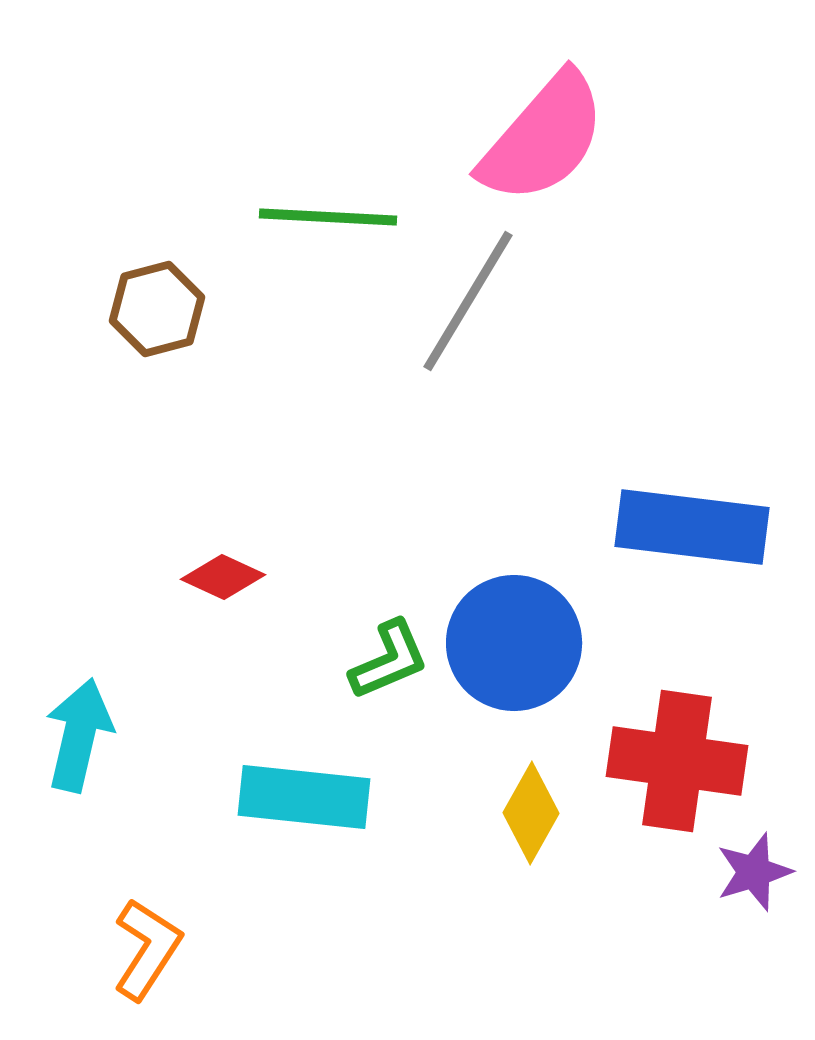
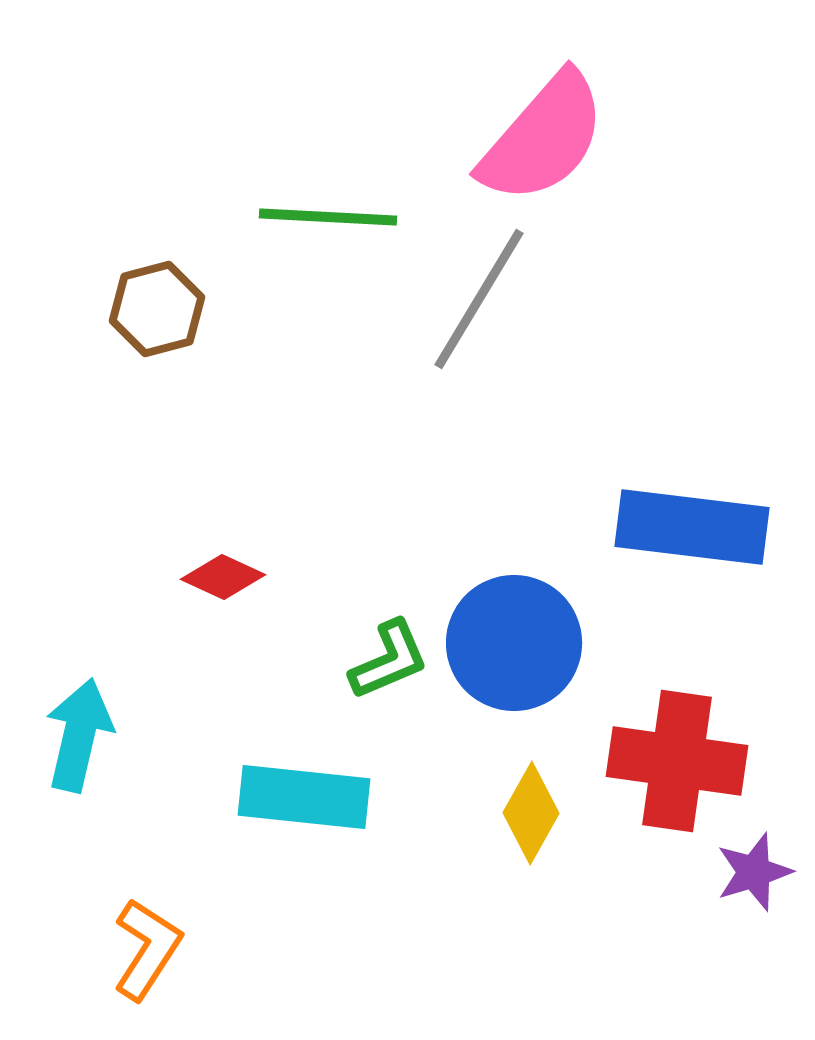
gray line: moved 11 px right, 2 px up
